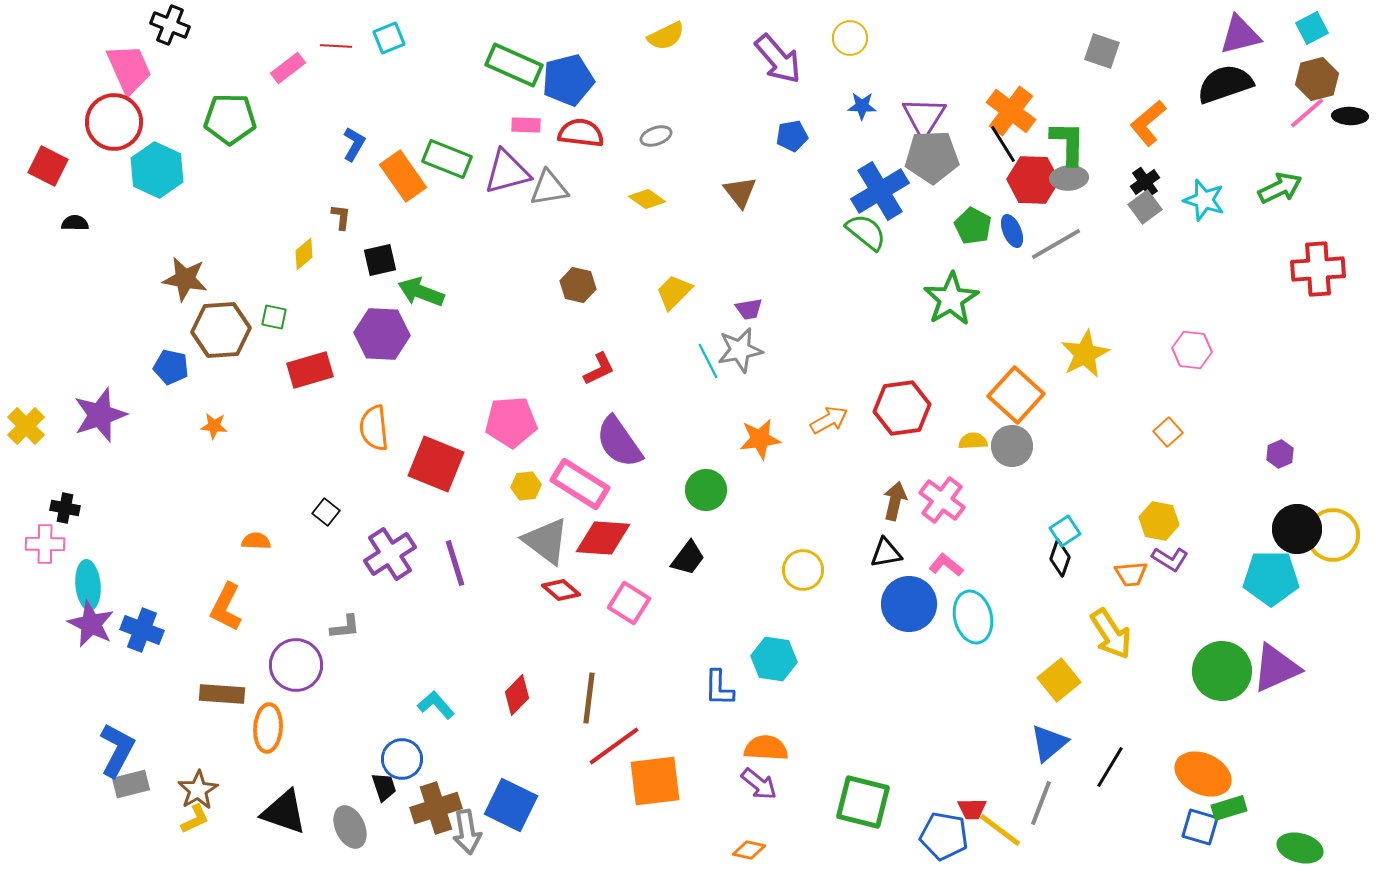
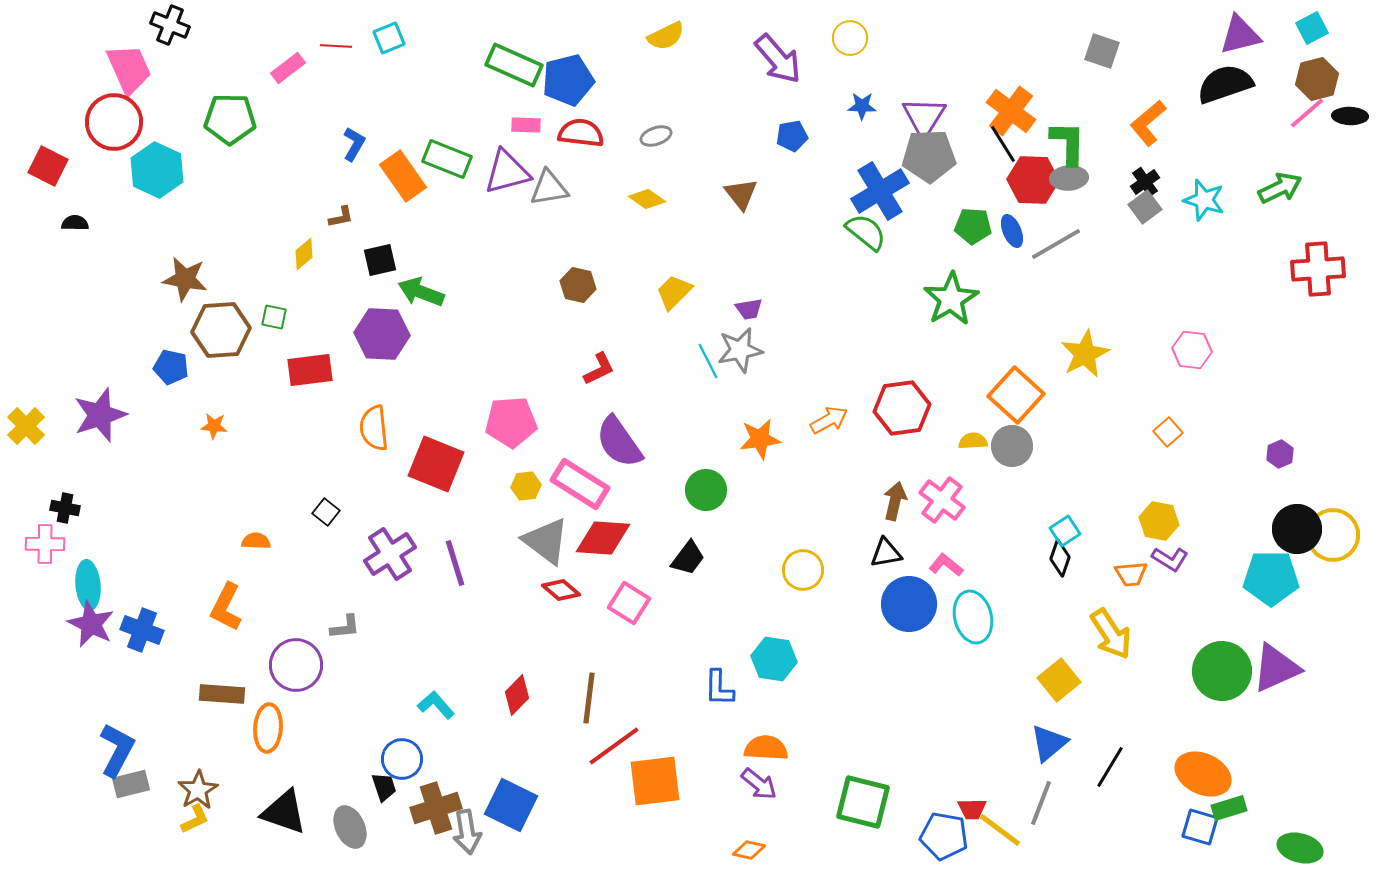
gray pentagon at (932, 157): moved 3 px left, 1 px up
brown triangle at (740, 192): moved 1 px right, 2 px down
brown L-shape at (341, 217): rotated 72 degrees clockwise
green pentagon at (973, 226): rotated 24 degrees counterclockwise
red rectangle at (310, 370): rotated 9 degrees clockwise
